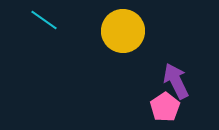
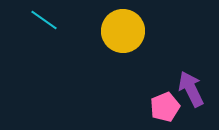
purple arrow: moved 15 px right, 8 px down
pink pentagon: rotated 12 degrees clockwise
